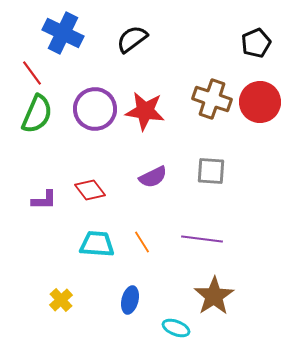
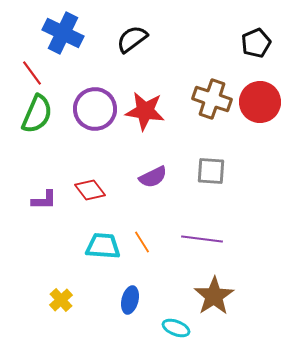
cyan trapezoid: moved 6 px right, 2 px down
